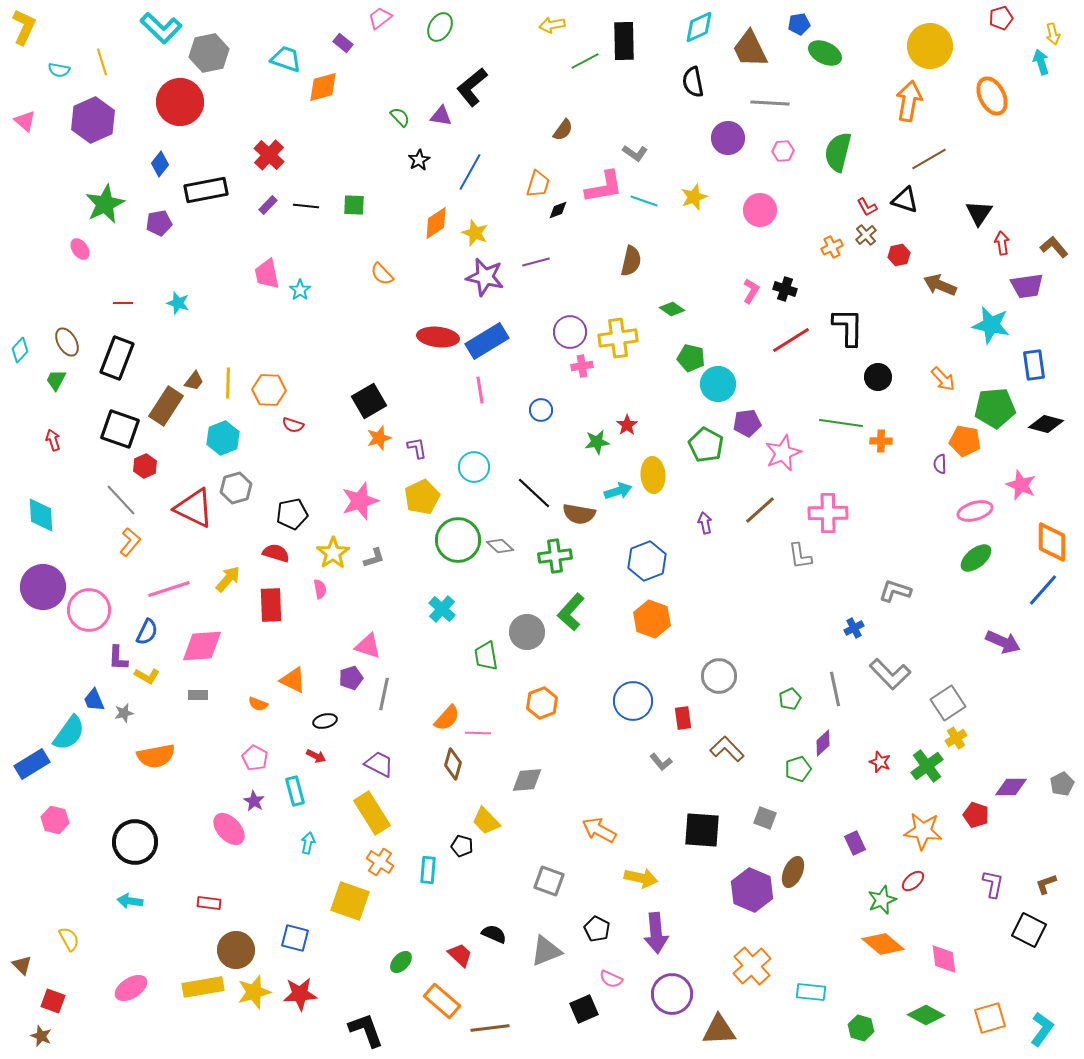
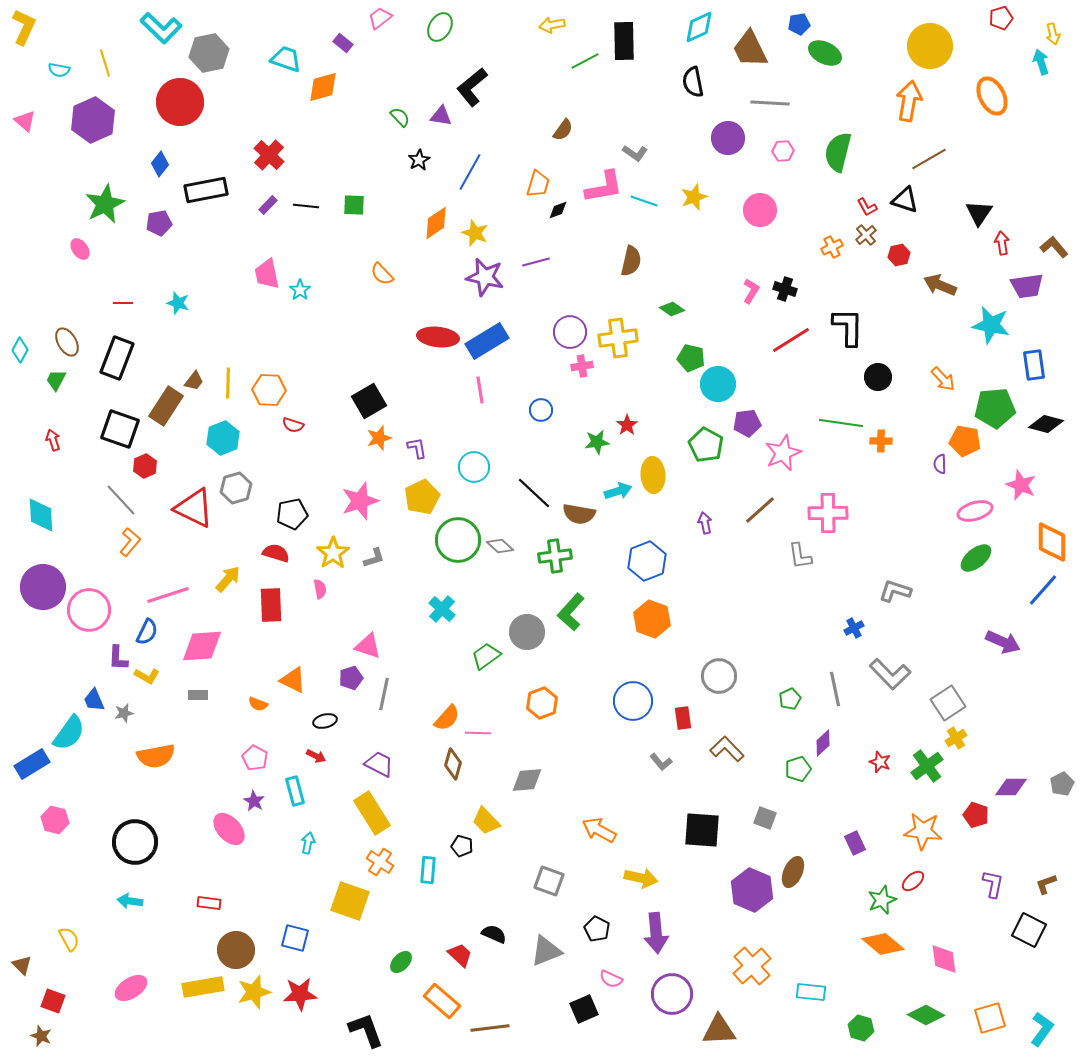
yellow line at (102, 62): moved 3 px right, 1 px down
cyan diamond at (20, 350): rotated 15 degrees counterclockwise
pink line at (169, 589): moved 1 px left, 6 px down
green trapezoid at (486, 656): rotated 64 degrees clockwise
